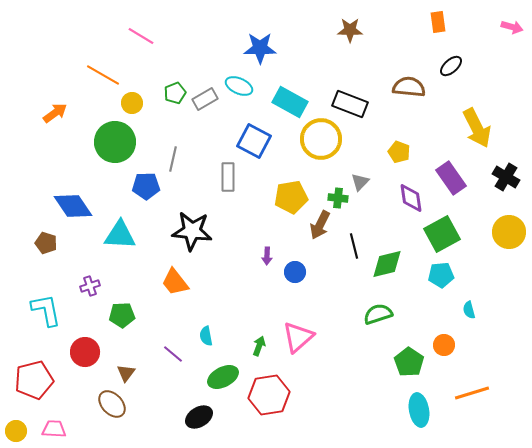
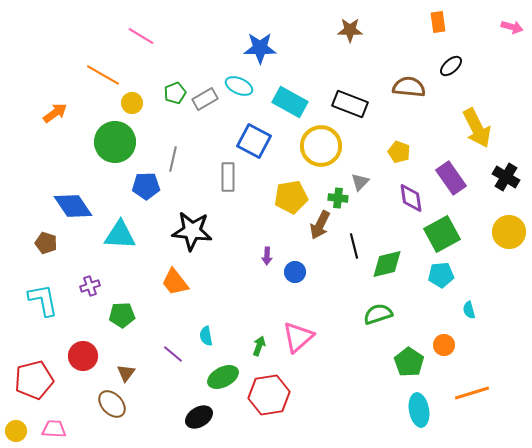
yellow circle at (321, 139): moved 7 px down
cyan L-shape at (46, 310): moved 3 px left, 10 px up
red circle at (85, 352): moved 2 px left, 4 px down
